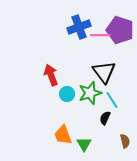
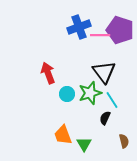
red arrow: moved 3 px left, 2 px up
brown semicircle: moved 1 px left
